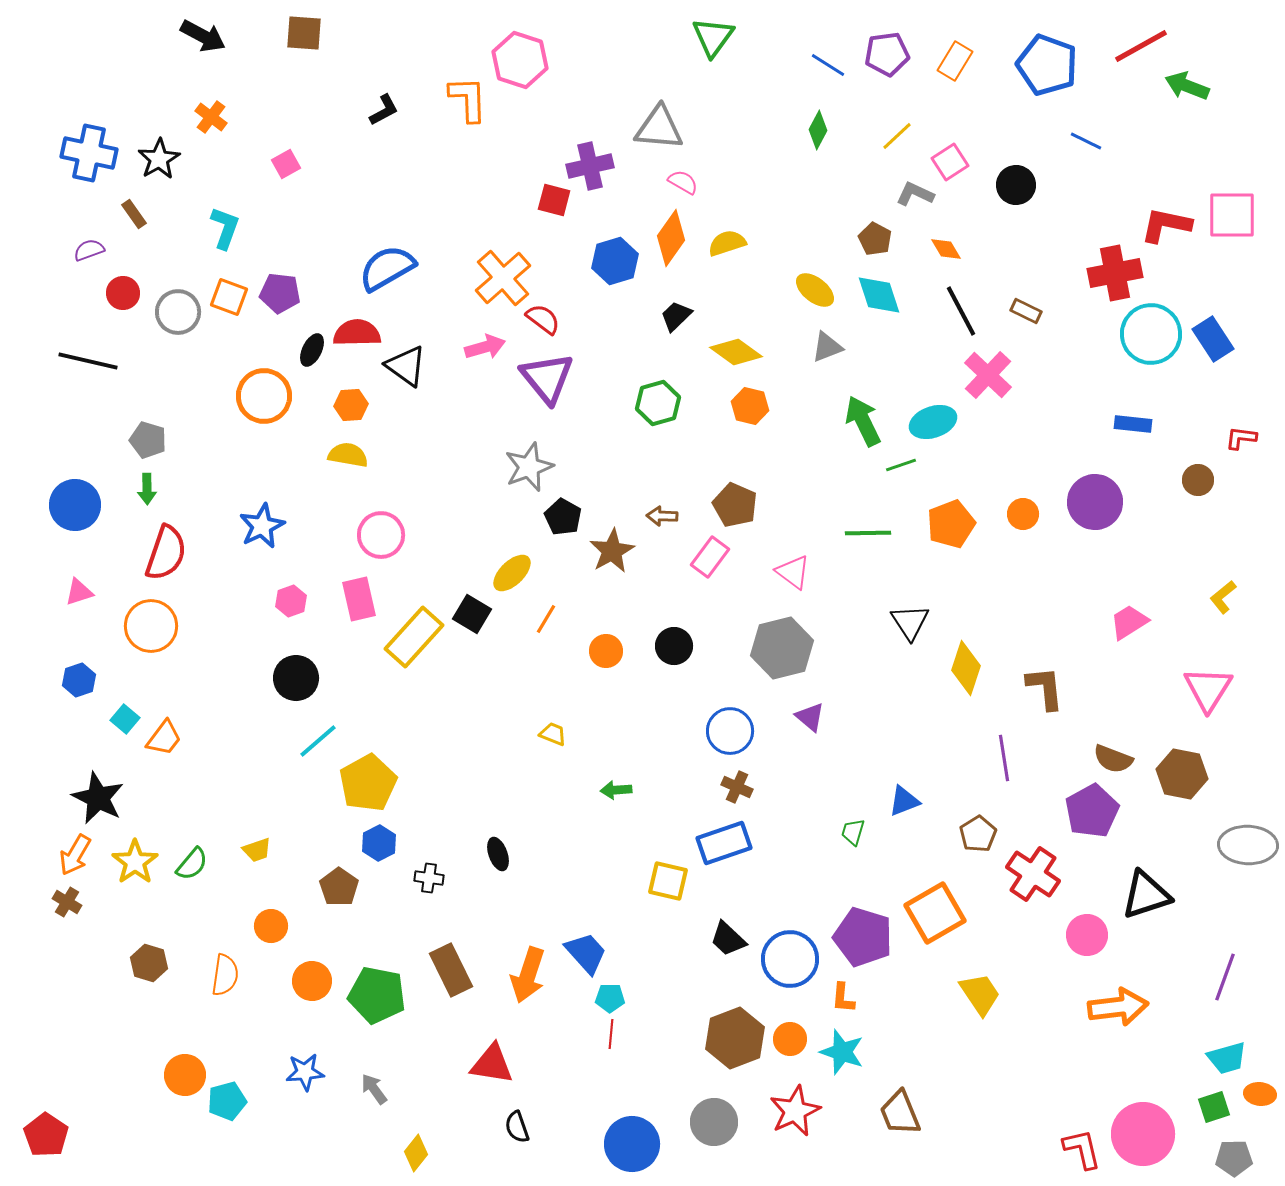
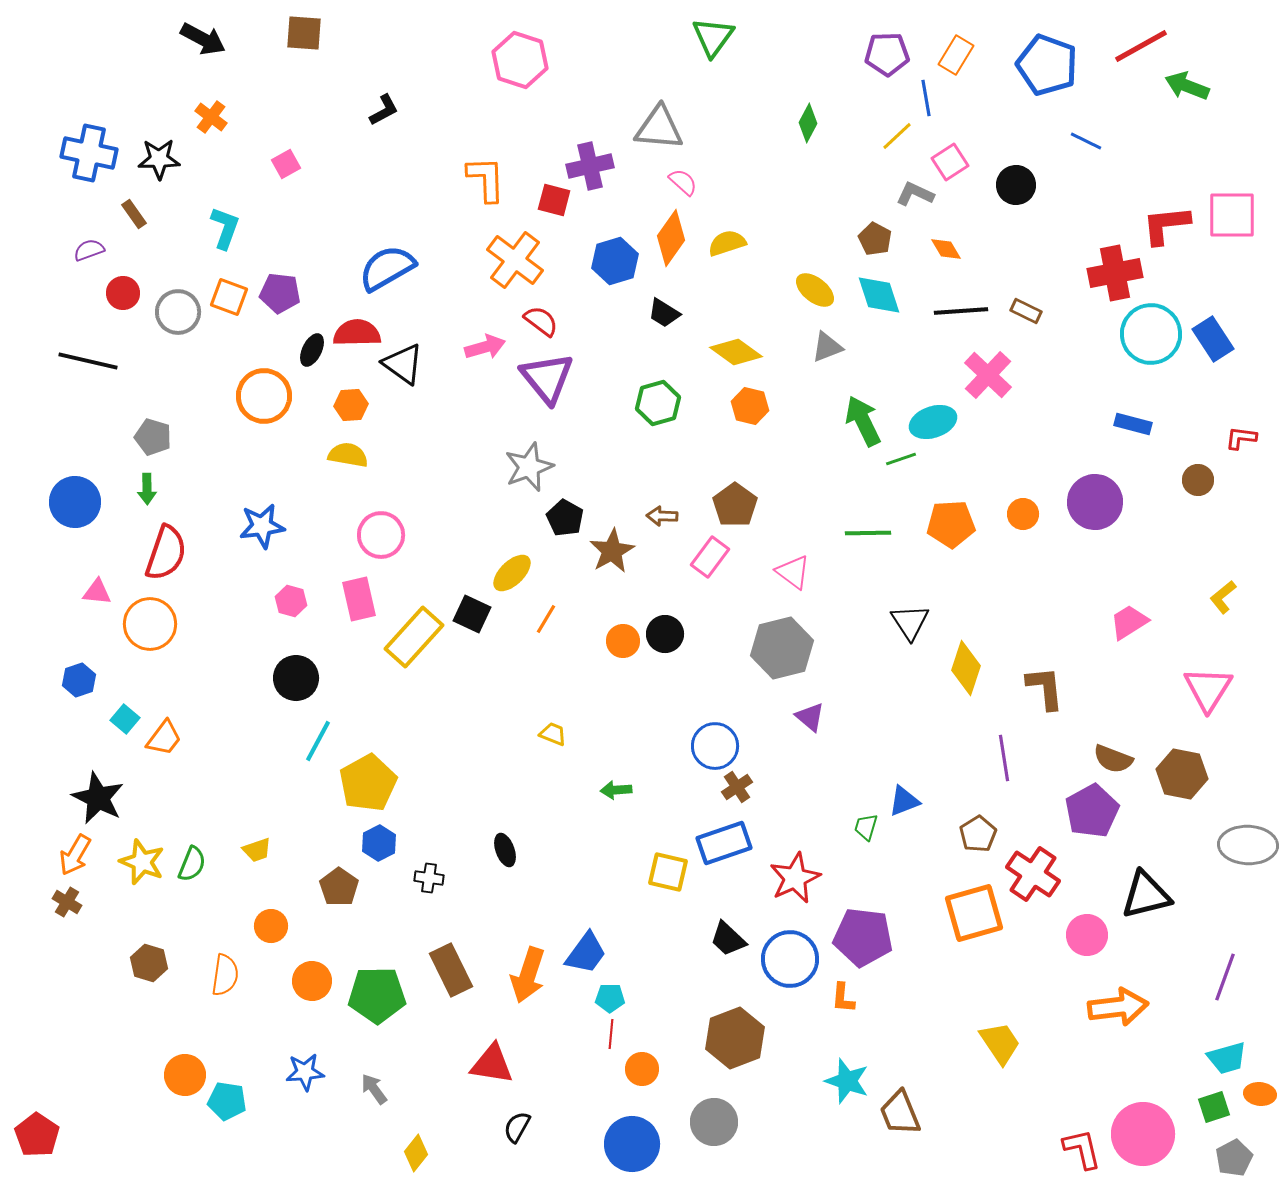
black arrow at (203, 36): moved 3 px down
purple pentagon at (887, 54): rotated 6 degrees clockwise
orange rectangle at (955, 61): moved 1 px right, 6 px up
blue line at (828, 65): moved 98 px right, 33 px down; rotated 48 degrees clockwise
orange L-shape at (468, 99): moved 18 px right, 80 px down
green diamond at (818, 130): moved 10 px left, 7 px up
black star at (159, 159): rotated 30 degrees clockwise
pink semicircle at (683, 182): rotated 12 degrees clockwise
red L-shape at (1166, 225): rotated 18 degrees counterclockwise
orange cross at (503, 278): moved 12 px right, 18 px up; rotated 12 degrees counterclockwise
black line at (961, 311): rotated 66 degrees counterclockwise
black trapezoid at (676, 316): moved 12 px left, 3 px up; rotated 104 degrees counterclockwise
red semicircle at (543, 319): moved 2 px left, 2 px down
black triangle at (406, 366): moved 3 px left, 2 px up
blue rectangle at (1133, 424): rotated 9 degrees clockwise
gray pentagon at (148, 440): moved 5 px right, 3 px up
green line at (901, 465): moved 6 px up
blue circle at (75, 505): moved 3 px up
brown pentagon at (735, 505): rotated 12 degrees clockwise
black pentagon at (563, 517): moved 2 px right, 1 px down
orange pentagon at (951, 524): rotated 18 degrees clockwise
blue star at (262, 526): rotated 18 degrees clockwise
pink triangle at (79, 592): moved 18 px right; rotated 24 degrees clockwise
pink hexagon at (291, 601): rotated 24 degrees counterclockwise
black square at (472, 614): rotated 6 degrees counterclockwise
orange circle at (151, 626): moved 1 px left, 2 px up
black circle at (674, 646): moved 9 px left, 12 px up
orange circle at (606, 651): moved 17 px right, 10 px up
blue circle at (730, 731): moved 15 px left, 15 px down
cyan line at (318, 741): rotated 21 degrees counterclockwise
brown cross at (737, 787): rotated 32 degrees clockwise
green trapezoid at (853, 832): moved 13 px right, 5 px up
black ellipse at (498, 854): moved 7 px right, 4 px up
yellow star at (135, 862): moved 7 px right; rotated 15 degrees counterclockwise
green semicircle at (192, 864): rotated 18 degrees counterclockwise
yellow square at (668, 881): moved 9 px up
black triangle at (1146, 895): rotated 4 degrees clockwise
orange square at (935, 913): moved 39 px right; rotated 14 degrees clockwise
purple pentagon at (863, 937): rotated 10 degrees counterclockwise
blue trapezoid at (586, 953): rotated 78 degrees clockwise
yellow trapezoid at (980, 994): moved 20 px right, 49 px down
green pentagon at (377, 995): rotated 12 degrees counterclockwise
orange circle at (790, 1039): moved 148 px left, 30 px down
cyan star at (842, 1052): moved 5 px right, 29 px down
cyan pentagon at (227, 1101): rotated 24 degrees clockwise
red star at (795, 1111): moved 233 px up
black semicircle at (517, 1127): rotated 48 degrees clockwise
red pentagon at (46, 1135): moved 9 px left
gray pentagon at (1234, 1158): rotated 27 degrees counterclockwise
